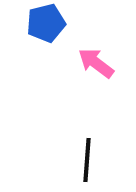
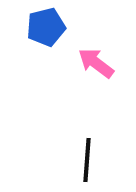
blue pentagon: moved 4 px down
